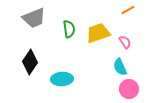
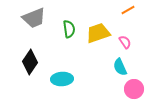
pink circle: moved 5 px right
